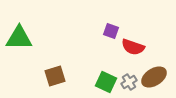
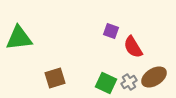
green triangle: rotated 8 degrees counterclockwise
red semicircle: rotated 40 degrees clockwise
brown square: moved 2 px down
green square: moved 1 px down
